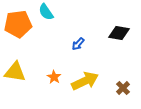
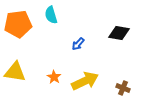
cyan semicircle: moved 5 px right, 3 px down; rotated 18 degrees clockwise
brown cross: rotated 24 degrees counterclockwise
